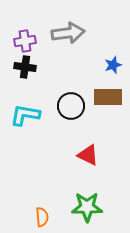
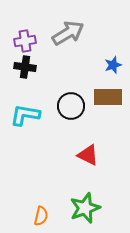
gray arrow: rotated 24 degrees counterclockwise
green star: moved 2 px left, 1 px down; rotated 20 degrees counterclockwise
orange semicircle: moved 1 px left, 1 px up; rotated 18 degrees clockwise
